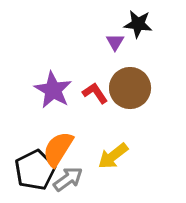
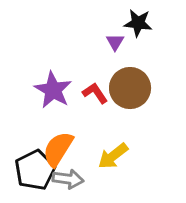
black star: moved 1 px up
gray arrow: rotated 44 degrees clockwise
